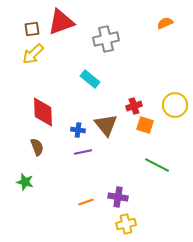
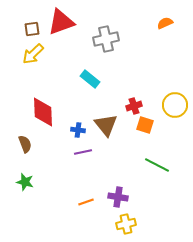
brown semicircle: moved 12 px left, 3 px up
